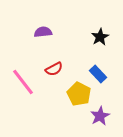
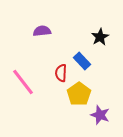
purple semicircle: moved 1 px left, 1 px up
red semicircle: moved 7 px right, 4 px down; rotated 120 degrees clockwise
blue rectangle: moved 16 px left, 13 px up
yellow pentagon: rotated 10 degrees clockwise
purple star: moved 1 px up; rotated 24 degrees counterclockwise
